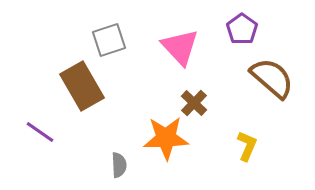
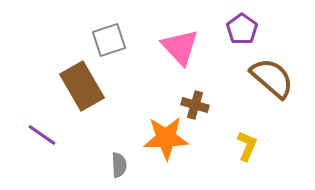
brown cross: moved 1 px right, 2 px down; rotated 28 degrees counterclockwise
purple line: moved 2 px right, 3 px down
